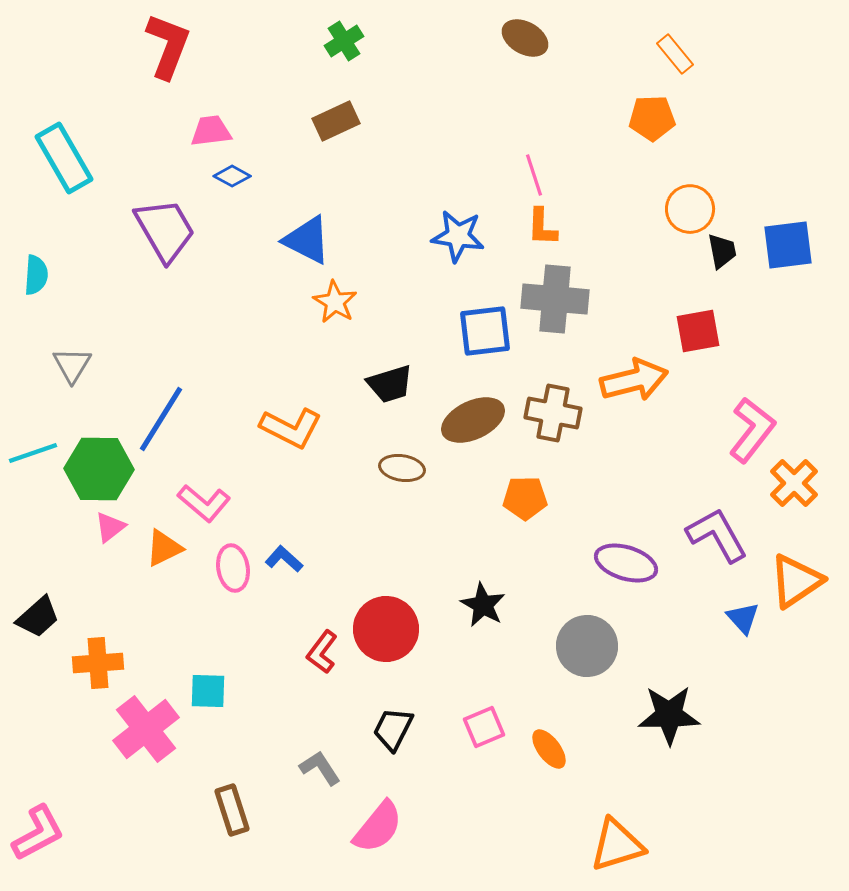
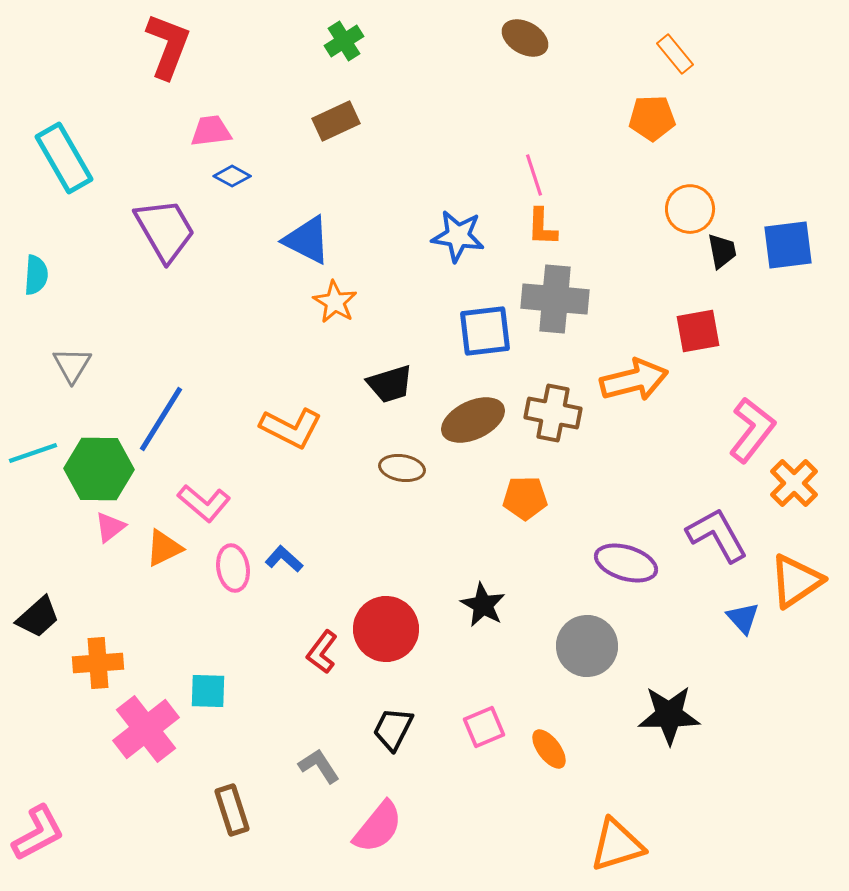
gray L-shape at (320, 768): moved 1 px left, 2 px up
